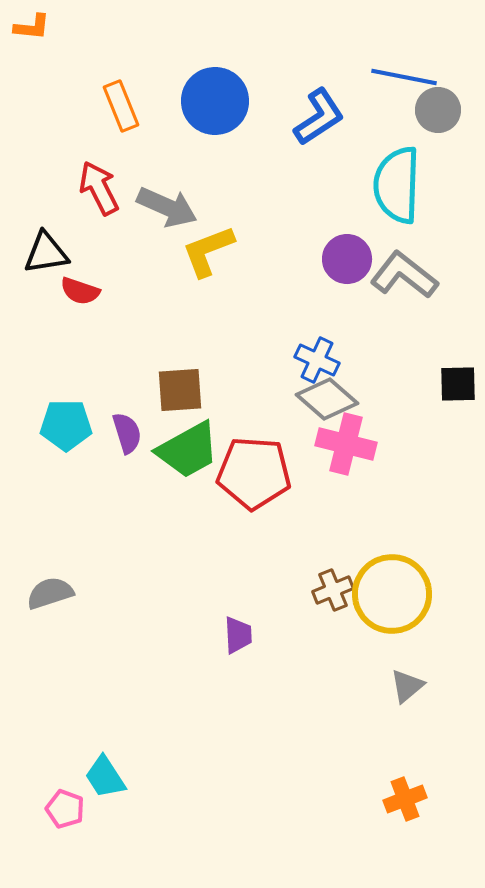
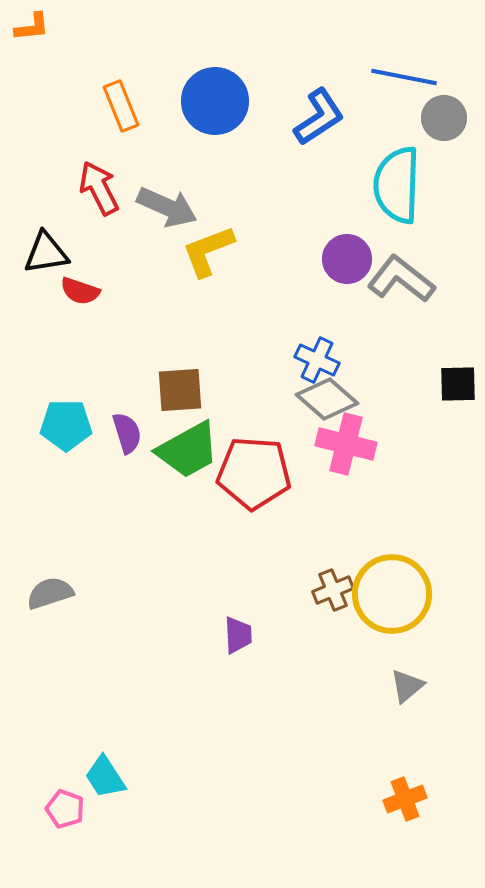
orange L-shape: rotated 12 degrees counterclockwise
gray circle: moved 6 px right, 8 px down
gray L-shape: moved 3 px left, 4 px down
